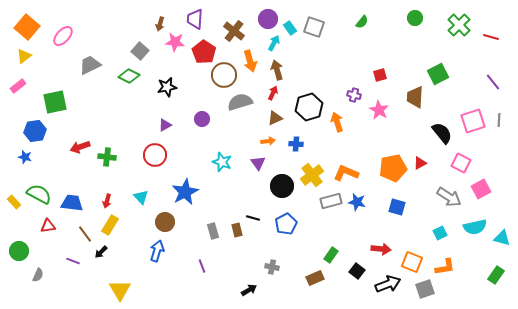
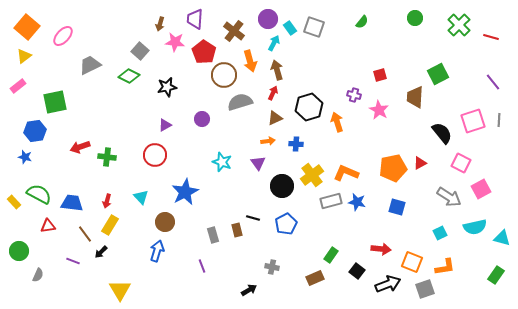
gray rectangle at (213, 231): moved 4 px down
